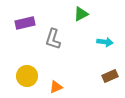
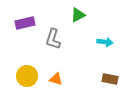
green triangle: moved 3 px left, 1 px down
brown rectangle: moved 3 px down; rotated 35 degrees clockwise
orange triangle: moved 8 px up; rotated 40 degrees clockwise
